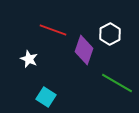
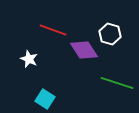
white hexagon: rotated 15 degrees counterclockwise
purple diamond: rotated 52 degrees counterclockwise
green line: rotated 12 degrees counterclockwise
cyan square: moved 1 px left, 2 px down
